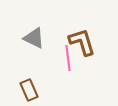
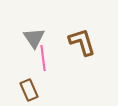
gray triangle: rotated 30 degrees clockwise
pink line: moved 25 px left
